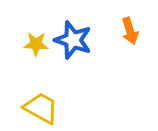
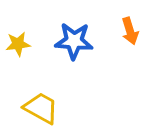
blue star: moved 1 px right, 1 px down; rotated 15 degrees counterclockwise
yellow star: moved 18 px left; rotated 10 degrees counterclockwise
